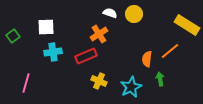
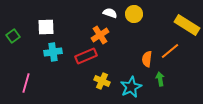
orange cross: moved 1 px right, 1 px down
yellow cross: moved 3 px right
